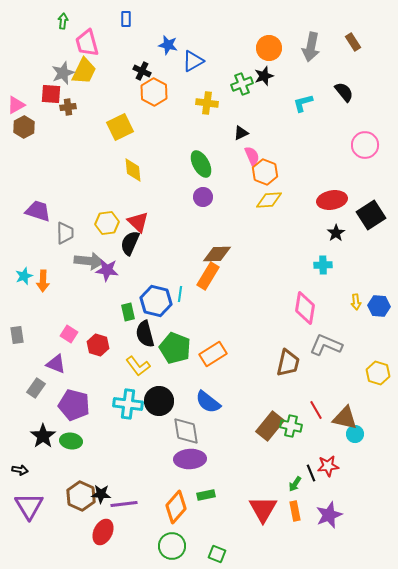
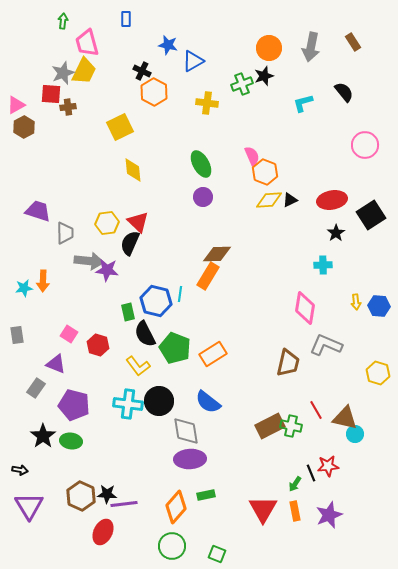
black triangle at (241, 133): moved 49 px right, 67 px down
cyan star at (24, 276): moved 12 px down; rotated 12 degrees clockwise
black semicircle at (145, 334): rotated 12 degrees counterclockwise
brown rectangle at (270, 426): rotated 24 degrees clockwise
black star at (101, 494): moved 6 px right
